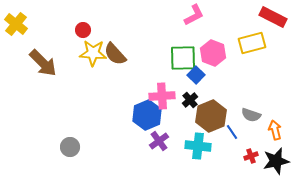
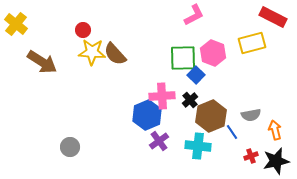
yellow star: moved 1 px left, 1 px up
brown arrow: moved 1 px left, 1 px up; rotated 12 degrees counterclockwise
gray semicircle: rotated 30 degrees counterclockwise
